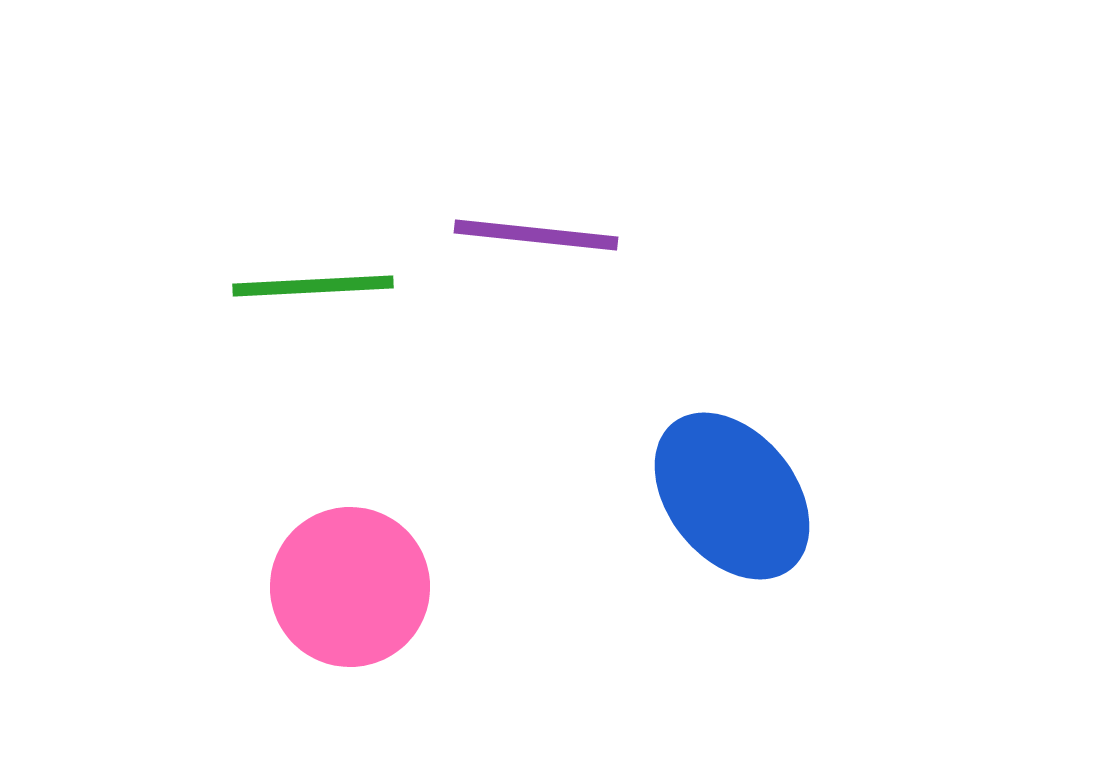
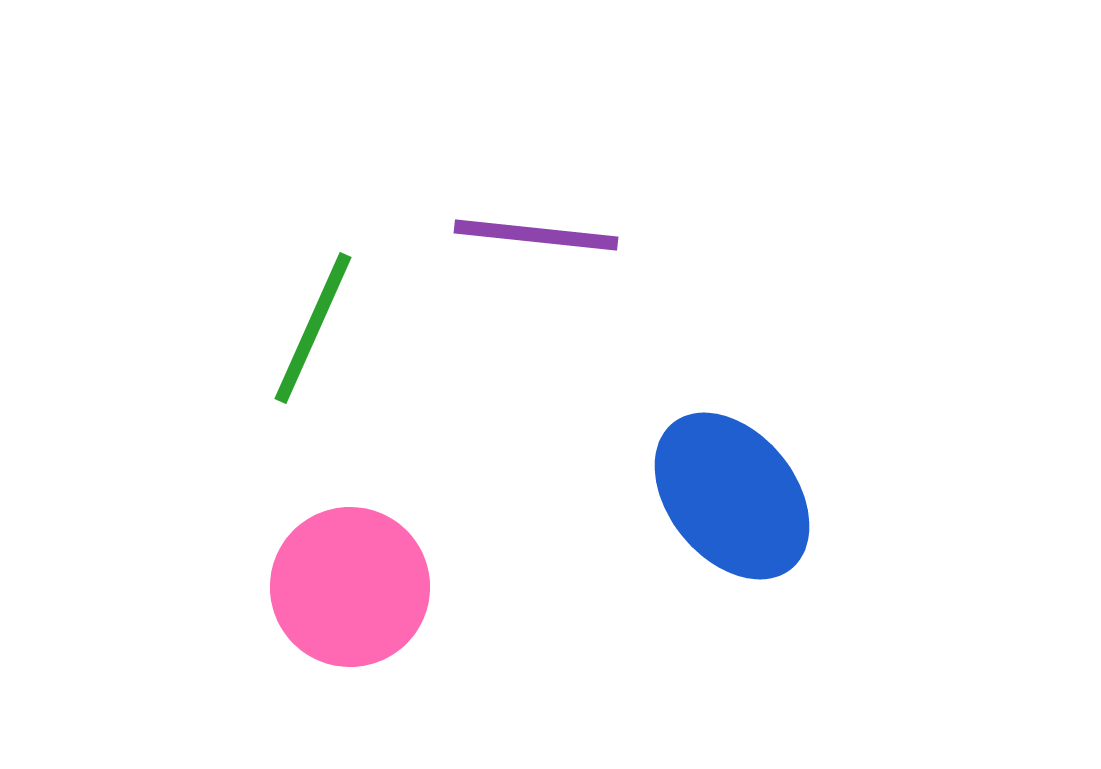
green line: moved 42 px down; rotated 63 degrees counterclockwise
